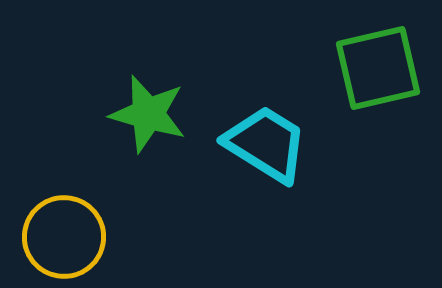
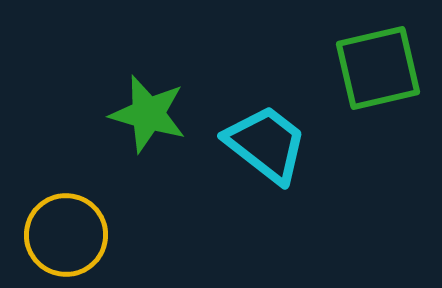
cyan trapezoid: rotated 6 degrees clockwise
yellow circle: moved 2 px right, 2 px up
